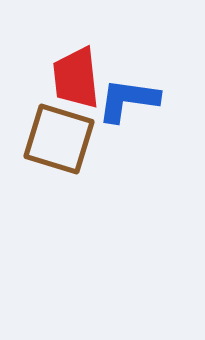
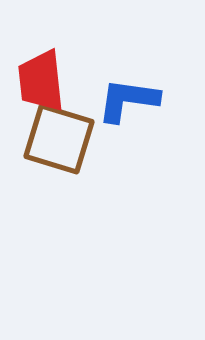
red trapezoid: moved 35 px left, 3 px down
